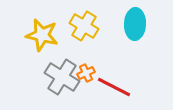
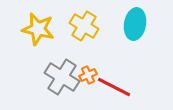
cyan ellipse: rotated 8 degrees clockwise
yellow star: moved 4 px left, 6 px up
orange cross: moved 2 px right, 2 px down
